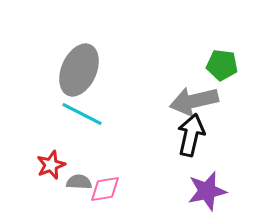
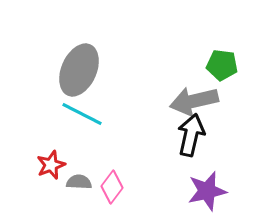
pink diamond: moved 7 px right, 2 px up; rotated 44 degrees counterclockwise
